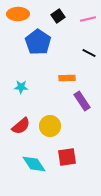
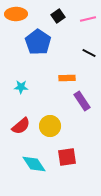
orange ellipse: moved 2 px left
